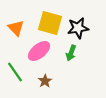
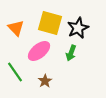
black star: rotated 15 degrees counterclockwise
